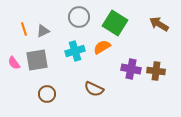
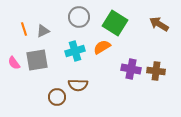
brown semicircle: moved 16 px left, 4 px up; rotated 24 degrees counterclockwise
brown circle: moved 10 px right, 3 px down
